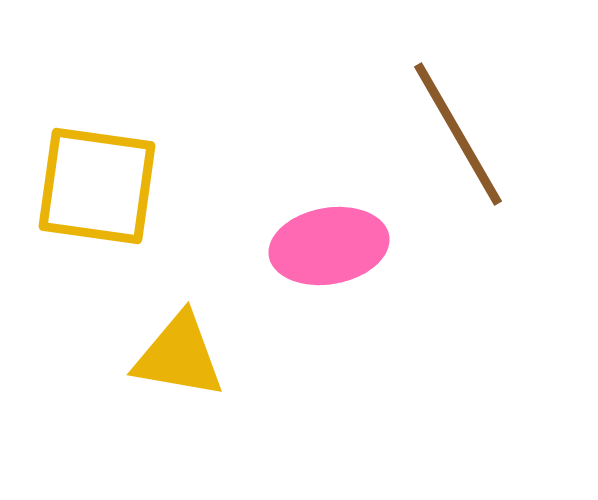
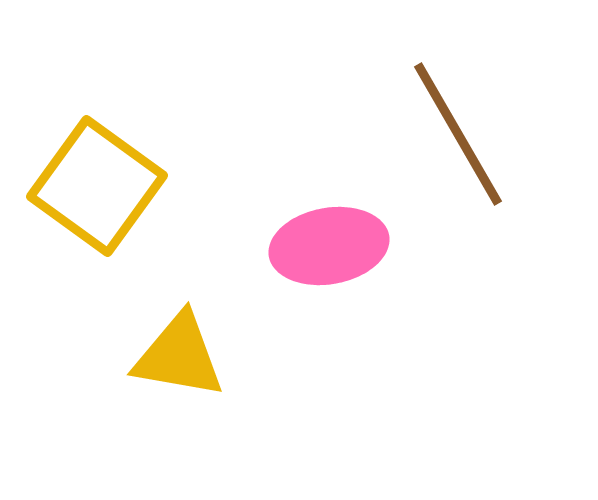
yellow square: rotated 28 degrees clockwise
